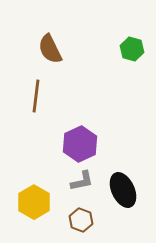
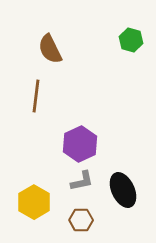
green hexagon: moved 1 px left, 9 px up
brown hexagon: rotated 20 degrees counterclockwise
